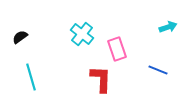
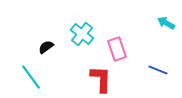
cyan arrow: moved 2 px left, 4 px up; rotated 132 degrees counterclockwise
black semicircle: moved 26 px right, 10 px down
cyan line: rotated 20 degrees counterclockwise
